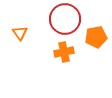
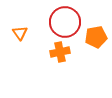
red circle: moved 3 px down
orange cross: moved 4 px left
